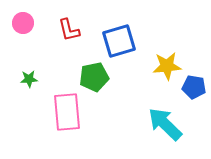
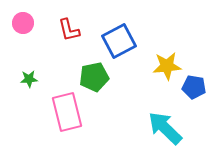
blue square: rotated 12 degrees counterclockwise
pink rectangle: rotated 9 degrees counterclockwise
cyan arrow: moved 4 px down
